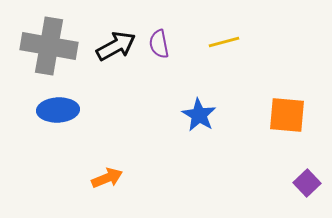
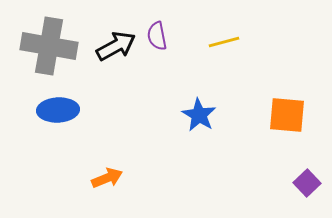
purple semicircle: moved 2 px left, 8 px up
